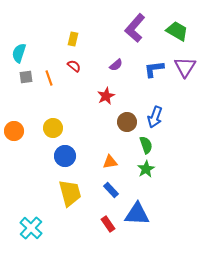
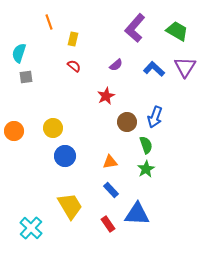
blue L-shape: rotated 50 degrees clockwise
orange line: moved 56 px up
yellow trapezoid: moved 13 px down; rotated 16 degrees counterclockwise
